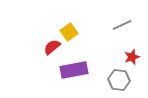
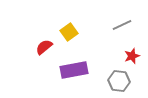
red semicircle: moved 8 px left
red star: moved 1 px up
gray hexagon: moved 1 px down
